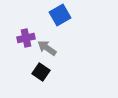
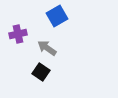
blue square: moved 3 px left, 1 px down
purple cross: moved 8 px left, 4 px up
